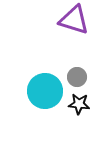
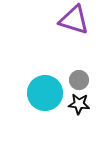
gray circle: moved 2 px right, 3 px down
cyan circle: moved 2 px down
